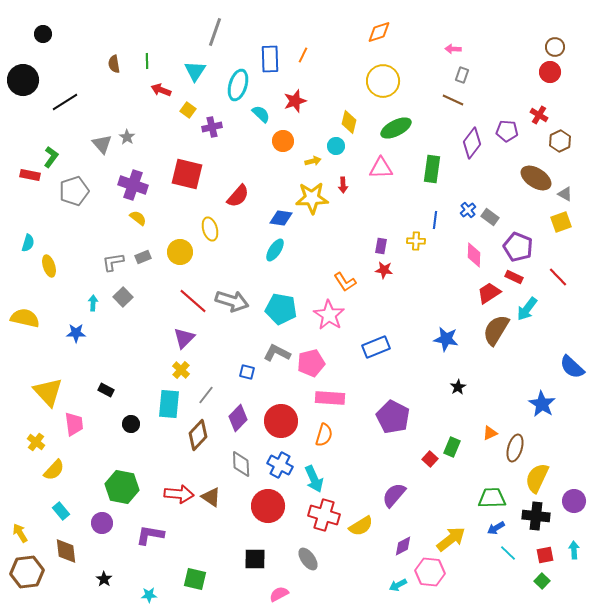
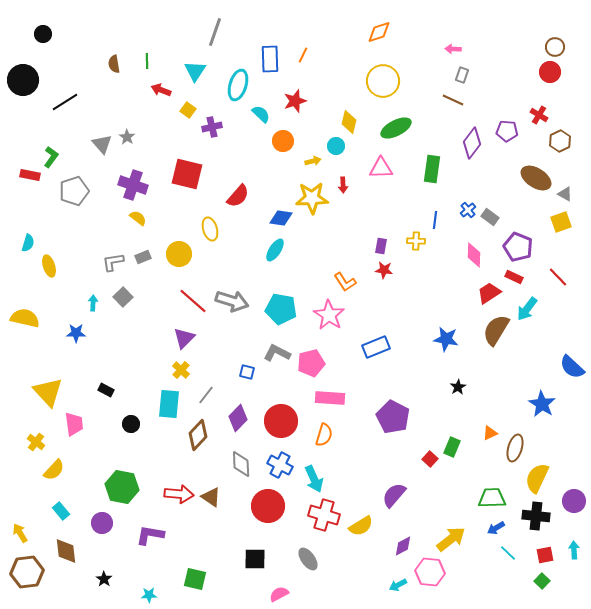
yellow circle at (180, 252): moved 1 px left, 2 px down
